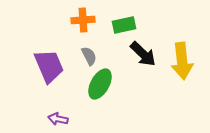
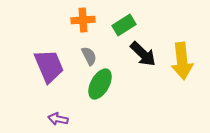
green rectangle: rotated 20 degrees counterclockwise
